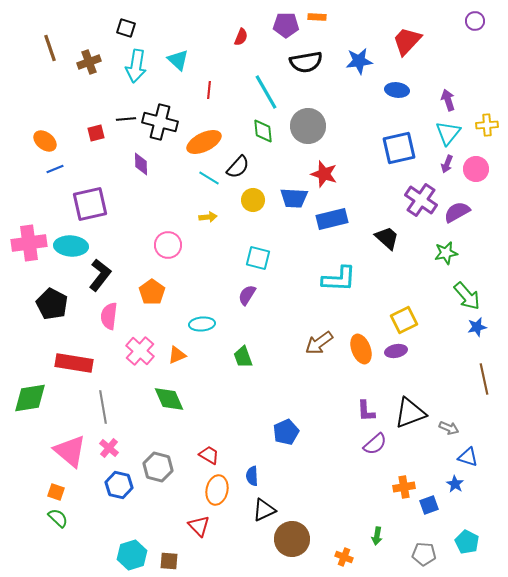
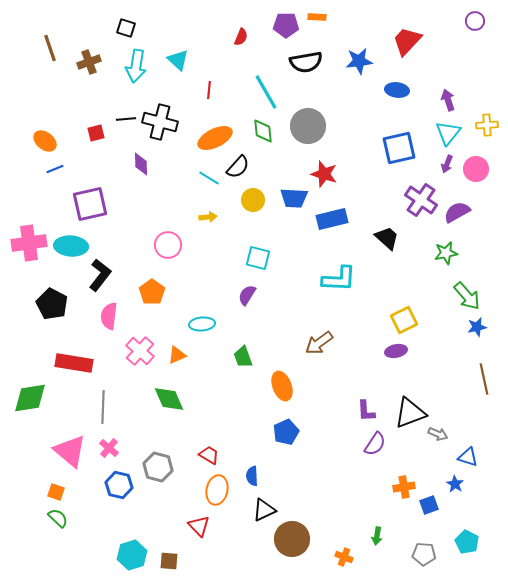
orange ellipse at (204, 142): moved 11 px right, 4 px up
orange ellipse at (361, 349): moved 79 px left, 37 px down
gray line at (103, 407): rotated 12 degrees clockwise
gray arrow at (449, 428): moved 11 px left, 6 px down
purple semicircle at (375, 444): rotated 15 degrees counterclockwise
